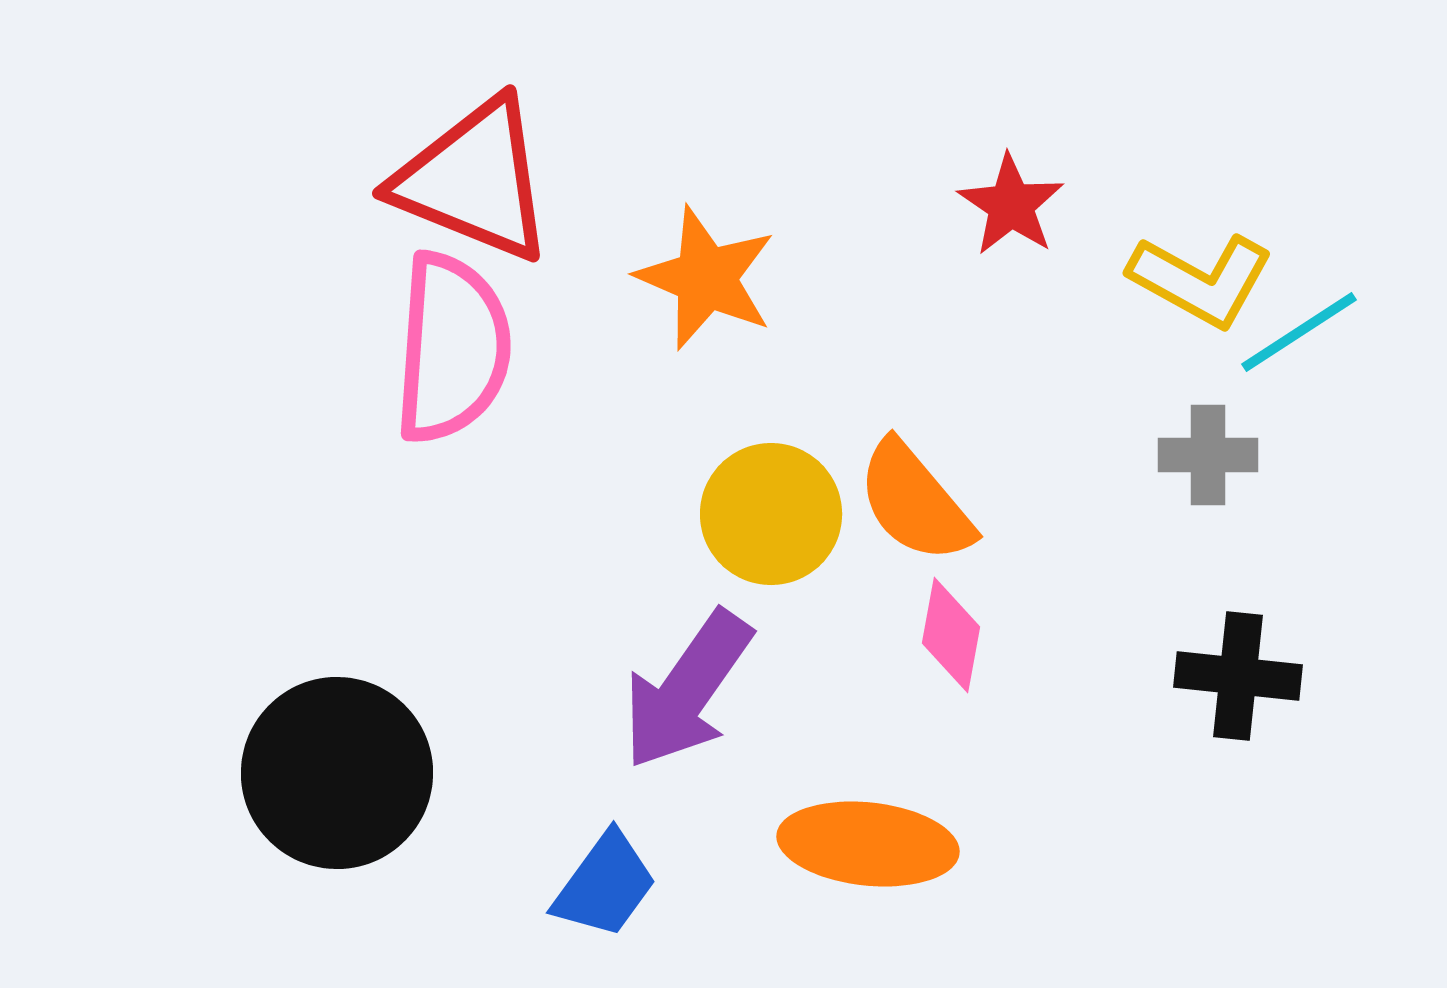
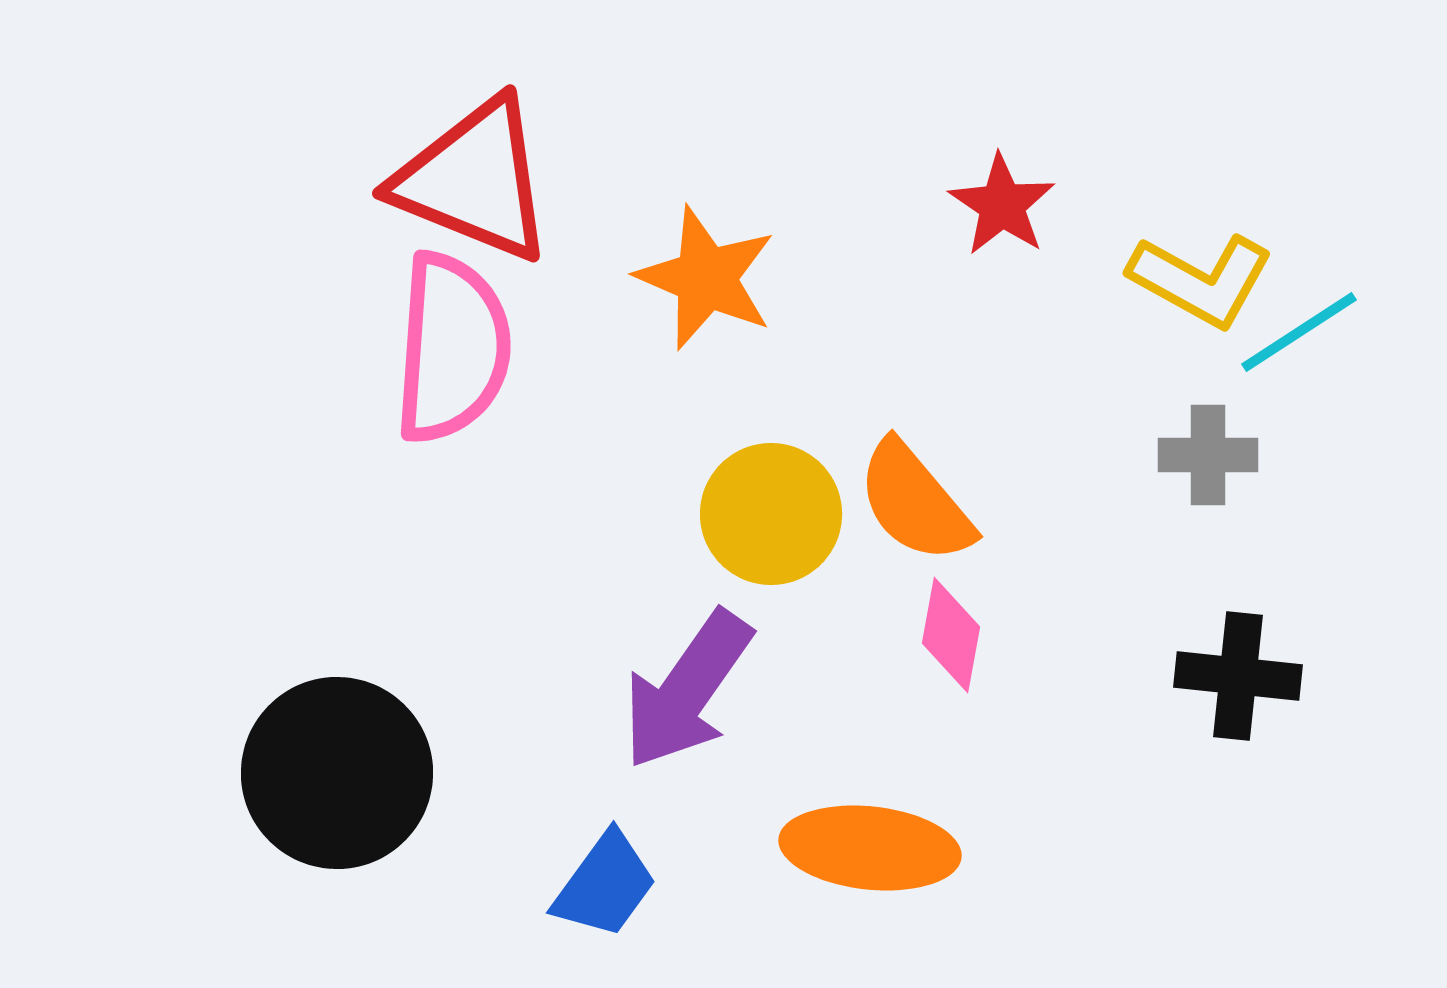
red star: moved 9 px left
orange ellipse: moved 2 px right, 4 px down
